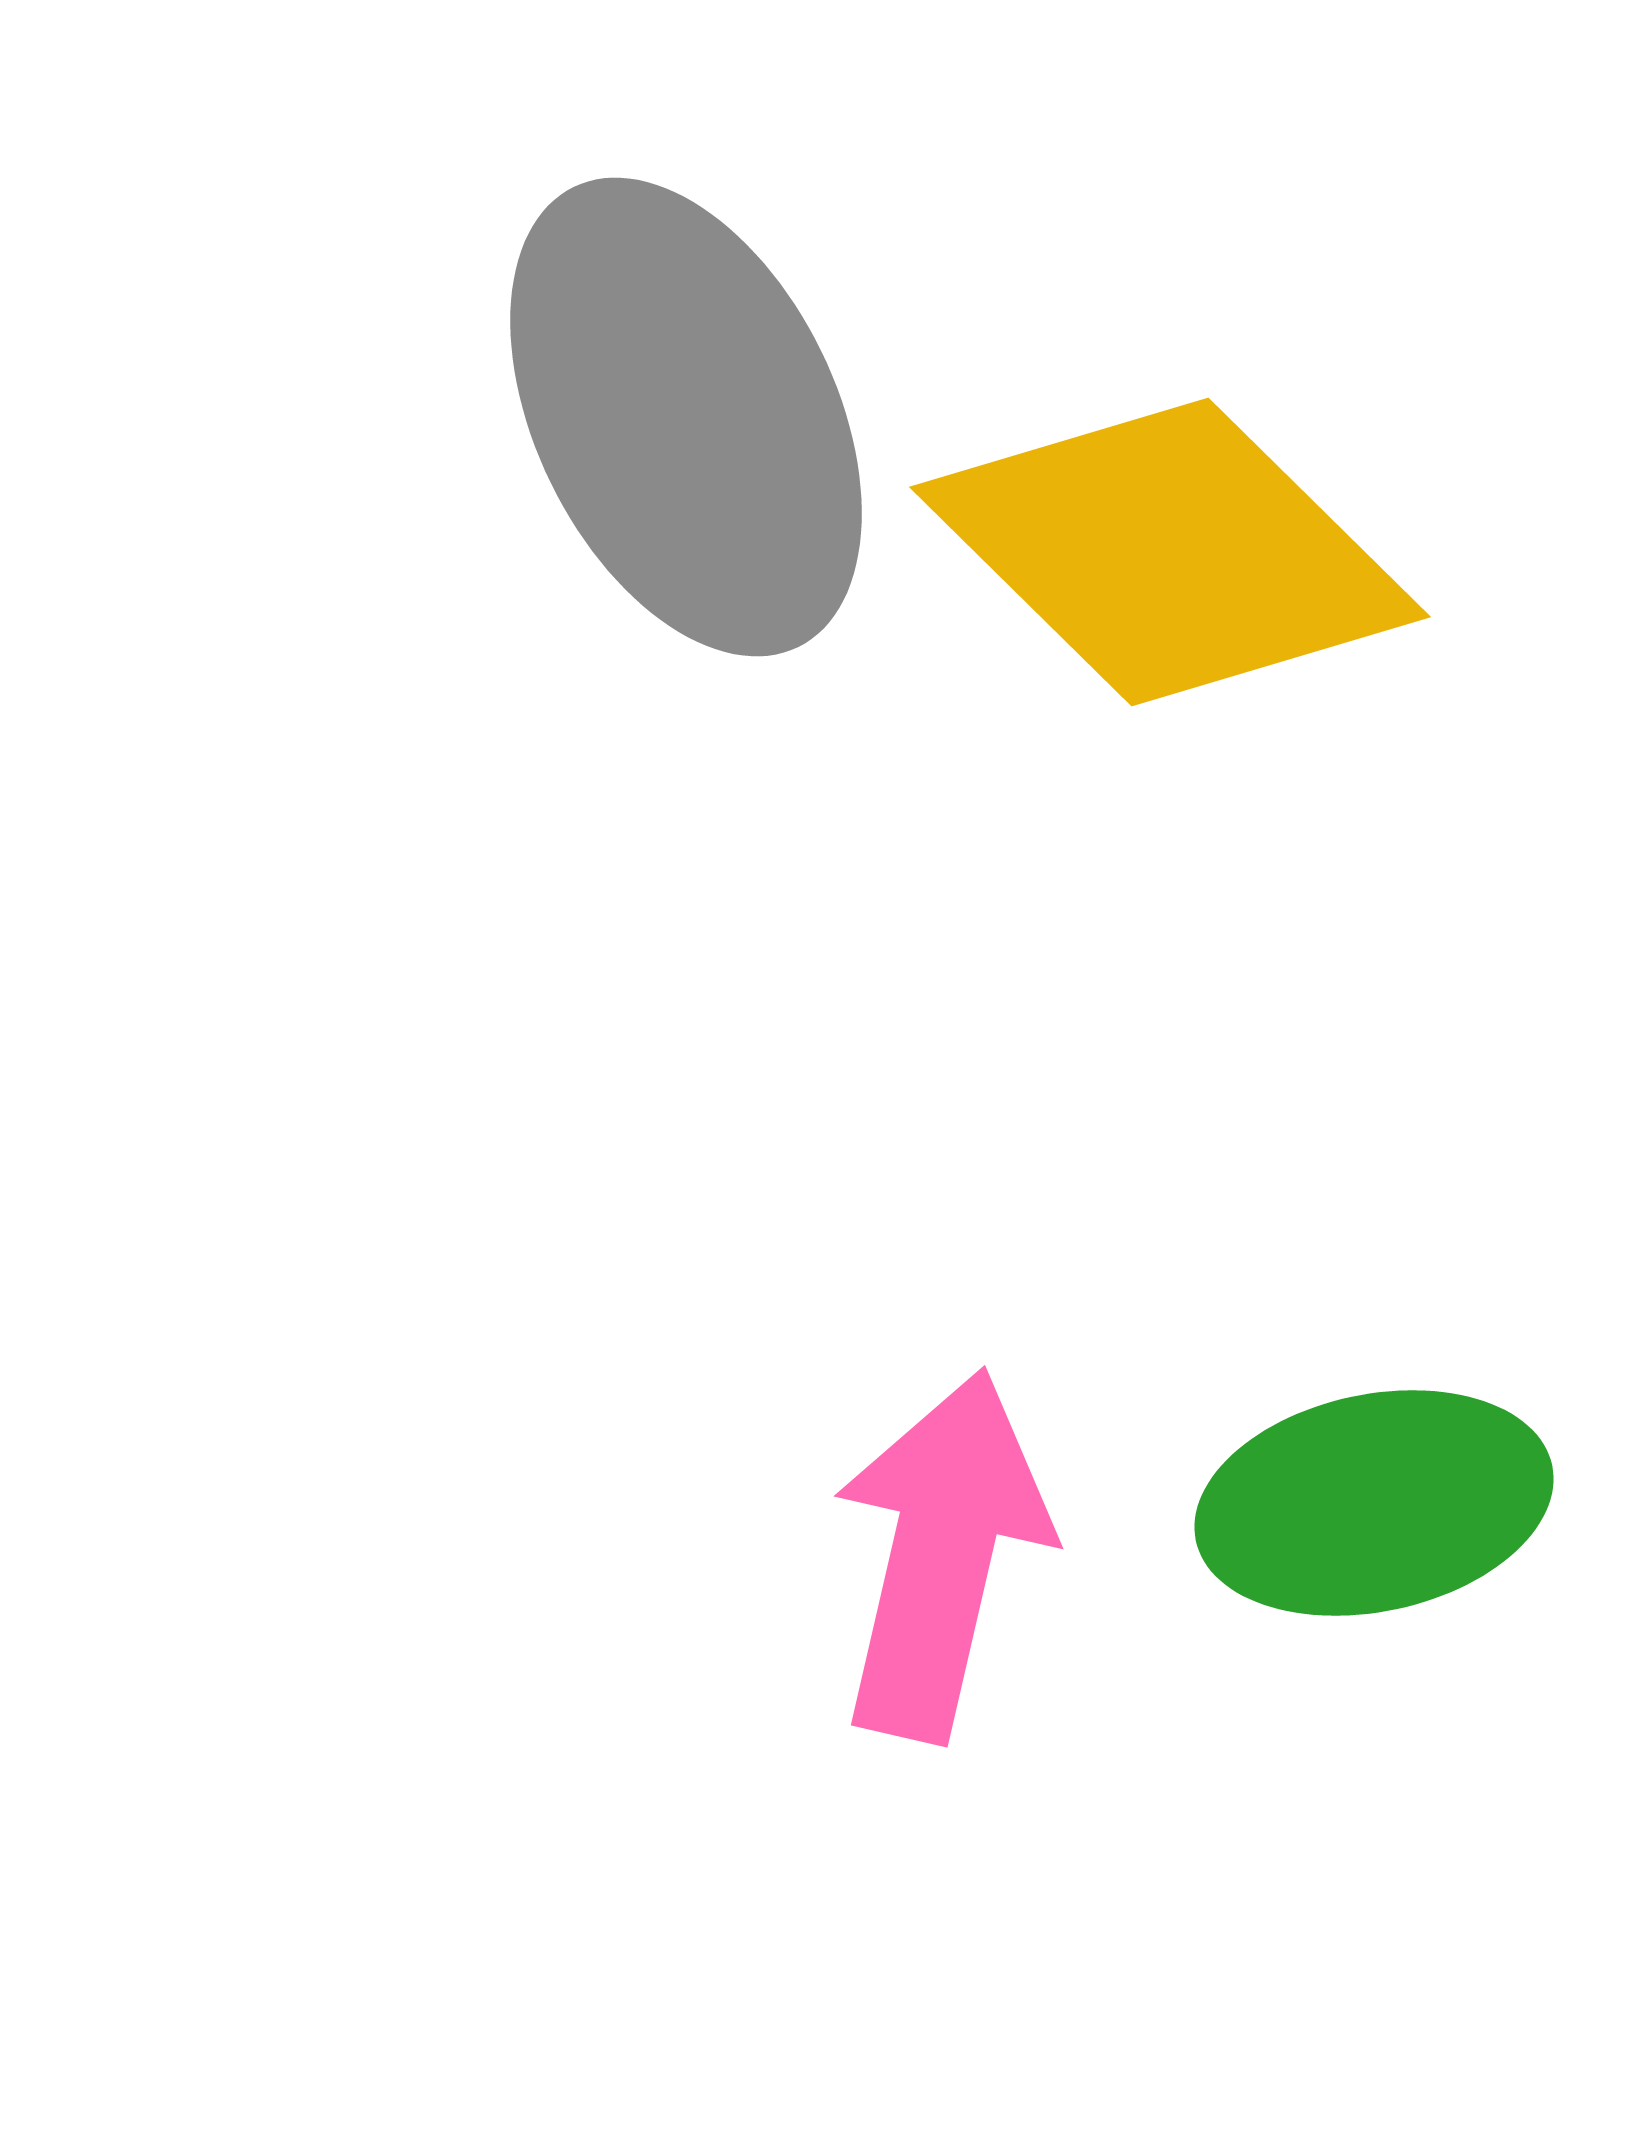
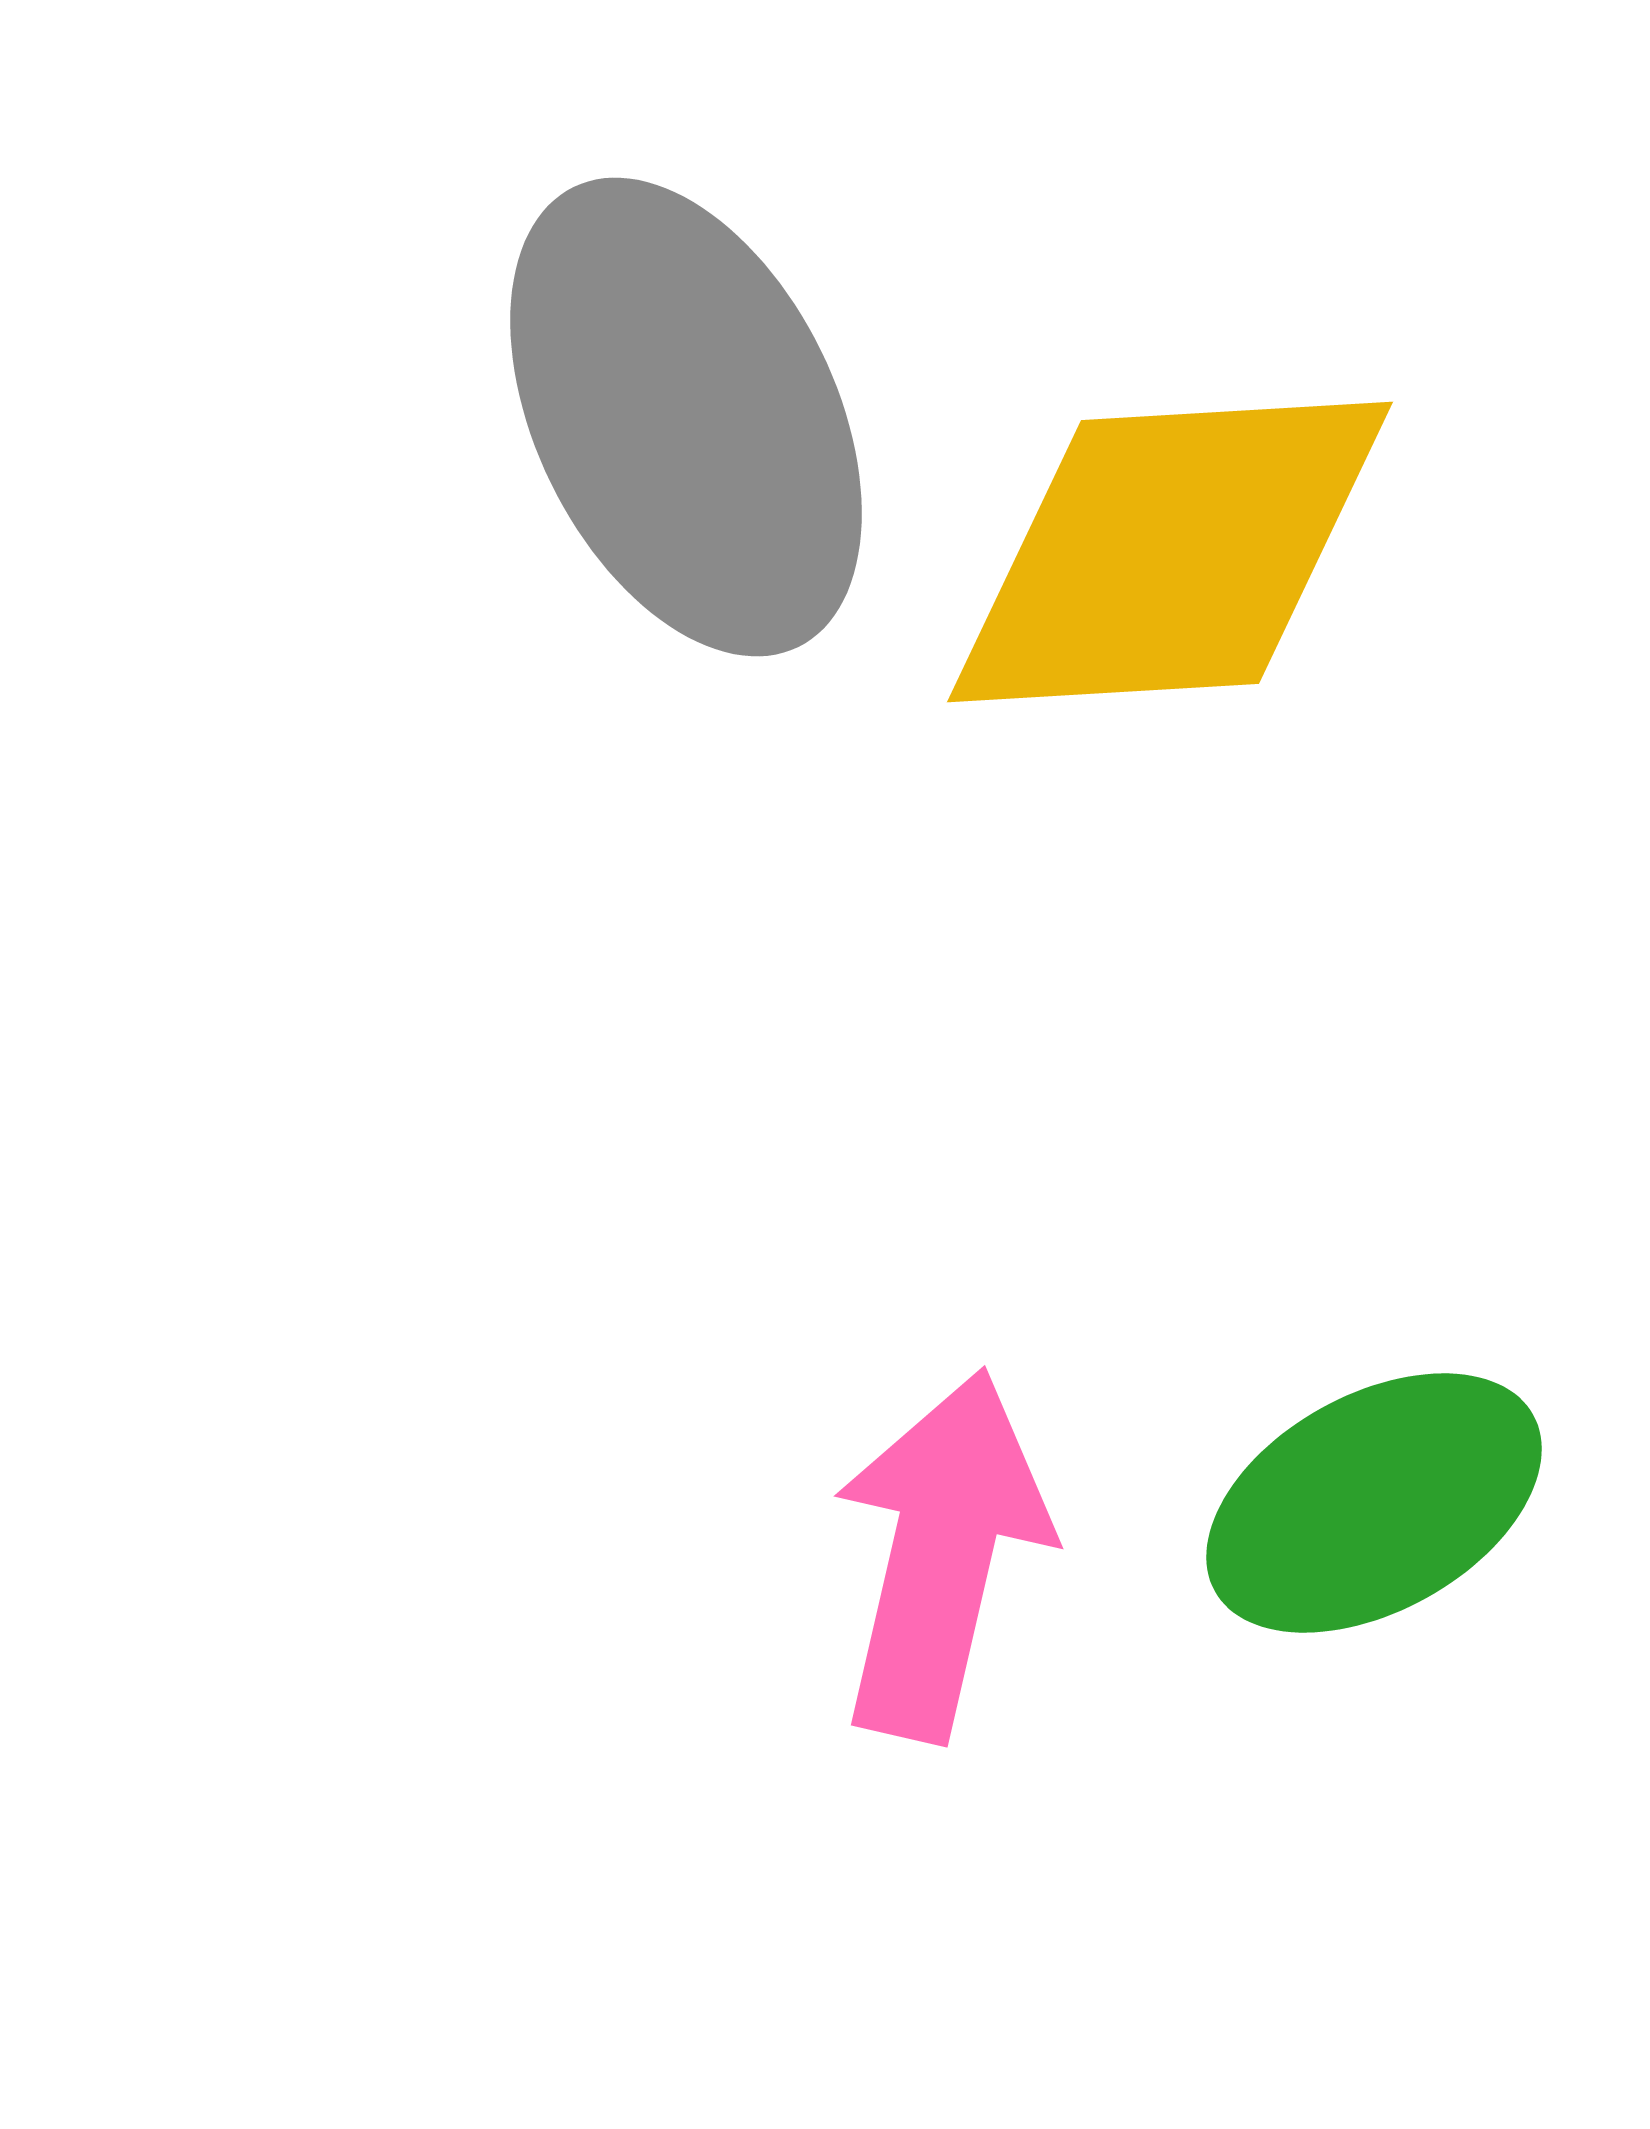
yellow diamond: rotated 48 degrees counterclockwise
green ellipse: rotated 17 degrees counterclockwise
